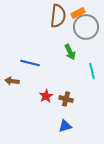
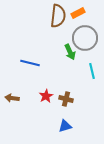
gray circle: moved 1 px left, 11 px down
brown arrow: moved 17 px down
